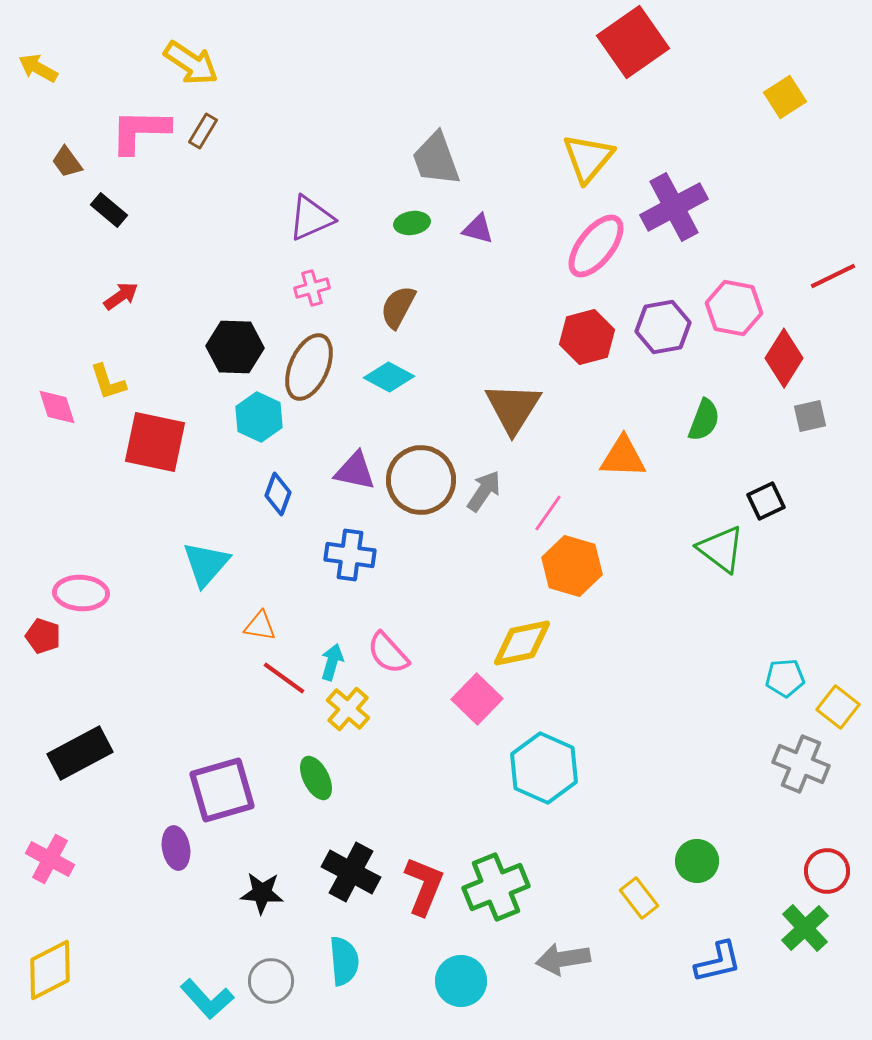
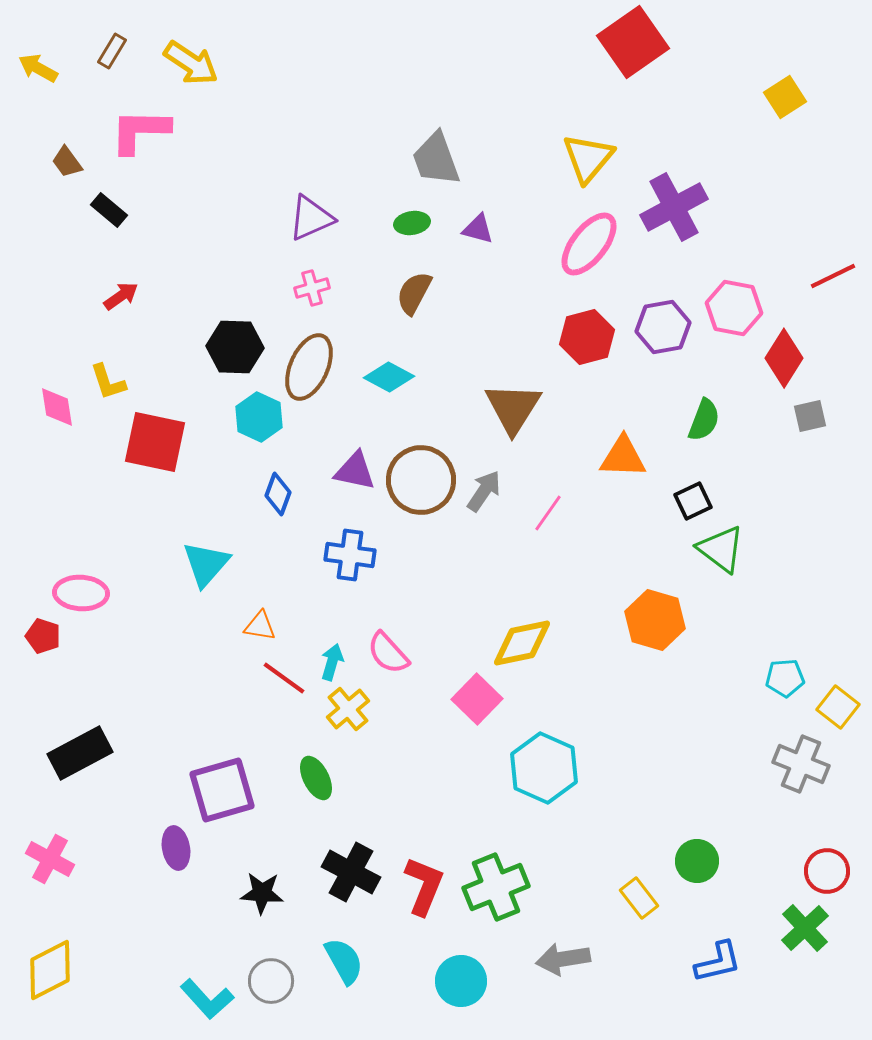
brown rectangle at (203, 131): moved 91 px left, 80 px up
pink ellipse at (596, 246): moved 7 px left, 2 px up
brown semicircle at (398, 307): moved 16 px right, 14 px up
pink diamond at (57, 407): rotated 9 degrees clockwise
black square at (766, 501): moved 73 px left
orange hexagon at (572, 566): moved 83 px right, 54 px down
yellow cross at (348, 709): rotated 9 degrees clockwise
cyan semicircle at (344, 961): rotated 24 degrees counterclockwise
